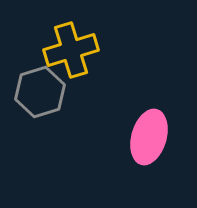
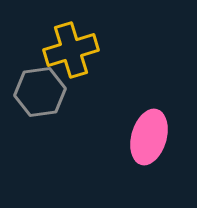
gray hexagon: rotated 9 degrees clockwise
